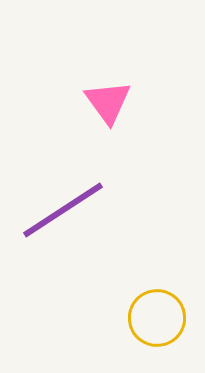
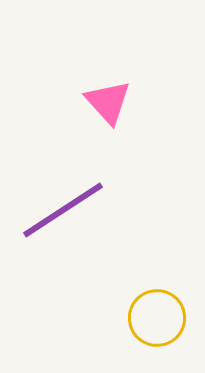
pink triangle: rotated 6 degrees counterclockwise
